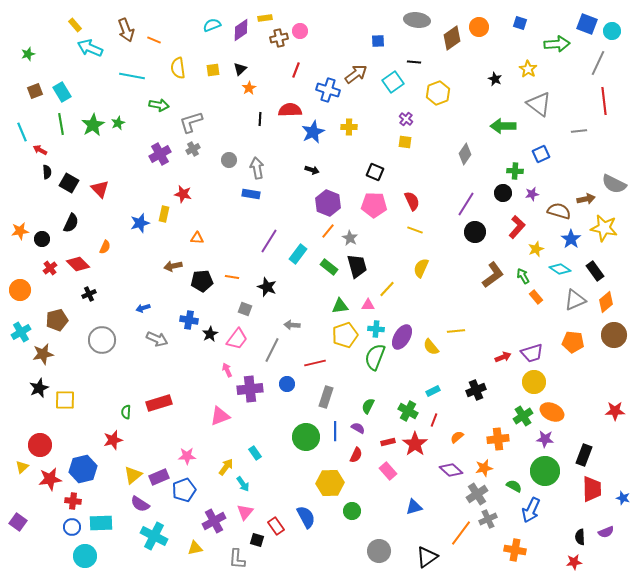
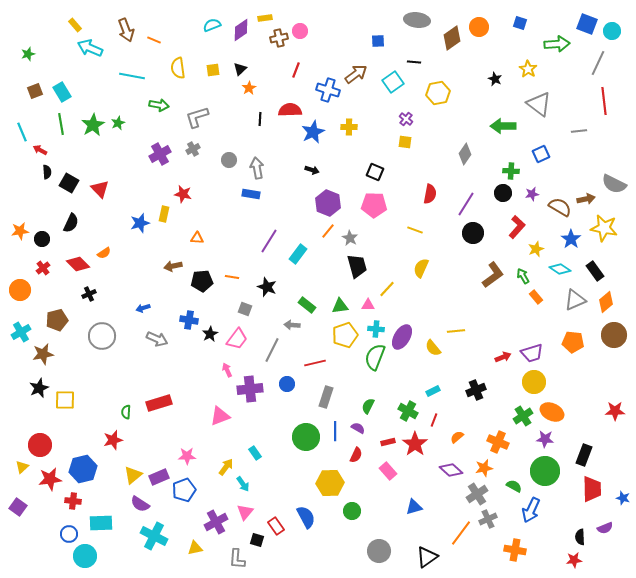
yellow hexagon at (438, 93): rotated 10 degrees clockwise
gray L-shape at (191, 122): moved 6 px right, 5 px up
green cross at (515, 171): moved 4 px left
red semicircle at (412, 201): moved 18 px right, 7 px up; rotated 36 degrees clockwise
brown semicircle at (559, 211): moved 1 px right, 4 px up; rotated 15 degrees clockwise
black circle at (475, 232): moved 2 px left, 1 px down
orange semicircle at (105, 247): moved 1 px left, 6 px down; rotated 32 degrees clockwise
green rectangle at (329, 267): moved 22 px left, 38 px down
red cross at (50, 268): moved 7 px left
gray circle at (102, 340): moved 4 px up
yellow semicircle at (431, 347): moved 2 px right, 1 px down
orange cross at (498, 439): moved 3 px down; rotated 30 degrees clockwise
purple cross at (214, 521): moved 2 px right, 1 px down
purple square at (18, 522): moved 15 px up
blue circle at (72, 527): moved 3 px left, 7 px down
purple semicircle at (606, 532): moved 1 px left, 4 px up
red star at (574, 562): moved 2 px up
